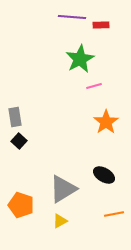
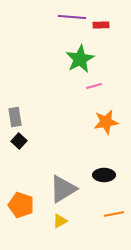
orange star: rotated 25 degrees clockwise
black ellipse: rotated 30 degrees counterclockwise
